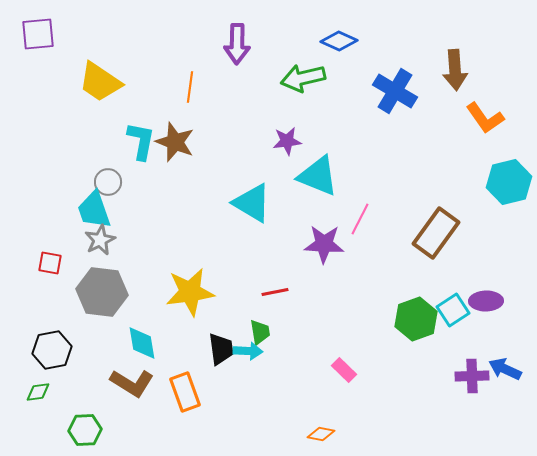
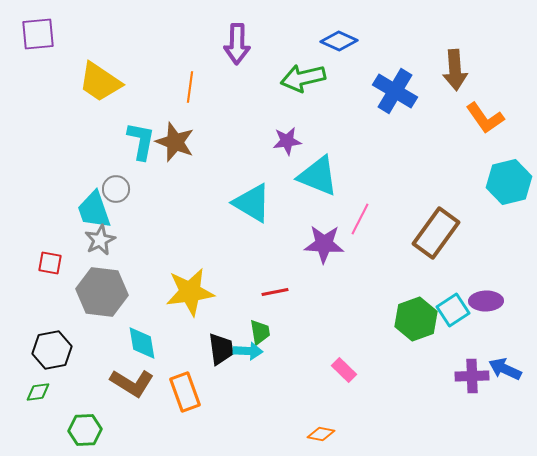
gray circle at (108, 182): moved 8 px right, 7 px down
